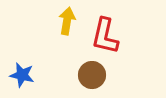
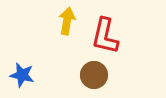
brown circle: moved 2 px right
